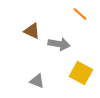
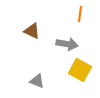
orange line: rotated 56 degrees clockwise
gray arrow: moved 8 px right
yellow square: moved 1 px left, 3 px up
